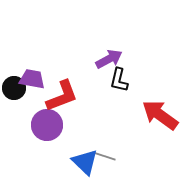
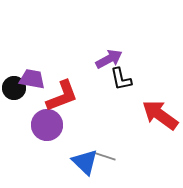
black L-shape: moved 2 px right, 1 px up; rotated 25 degrees counterclockwise
